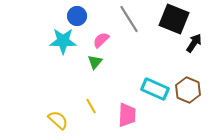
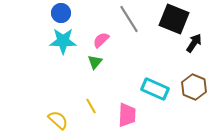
blue circle: moved 16 px left, 3 px up
brown hexagon: moved 6 px right, 3 px up
